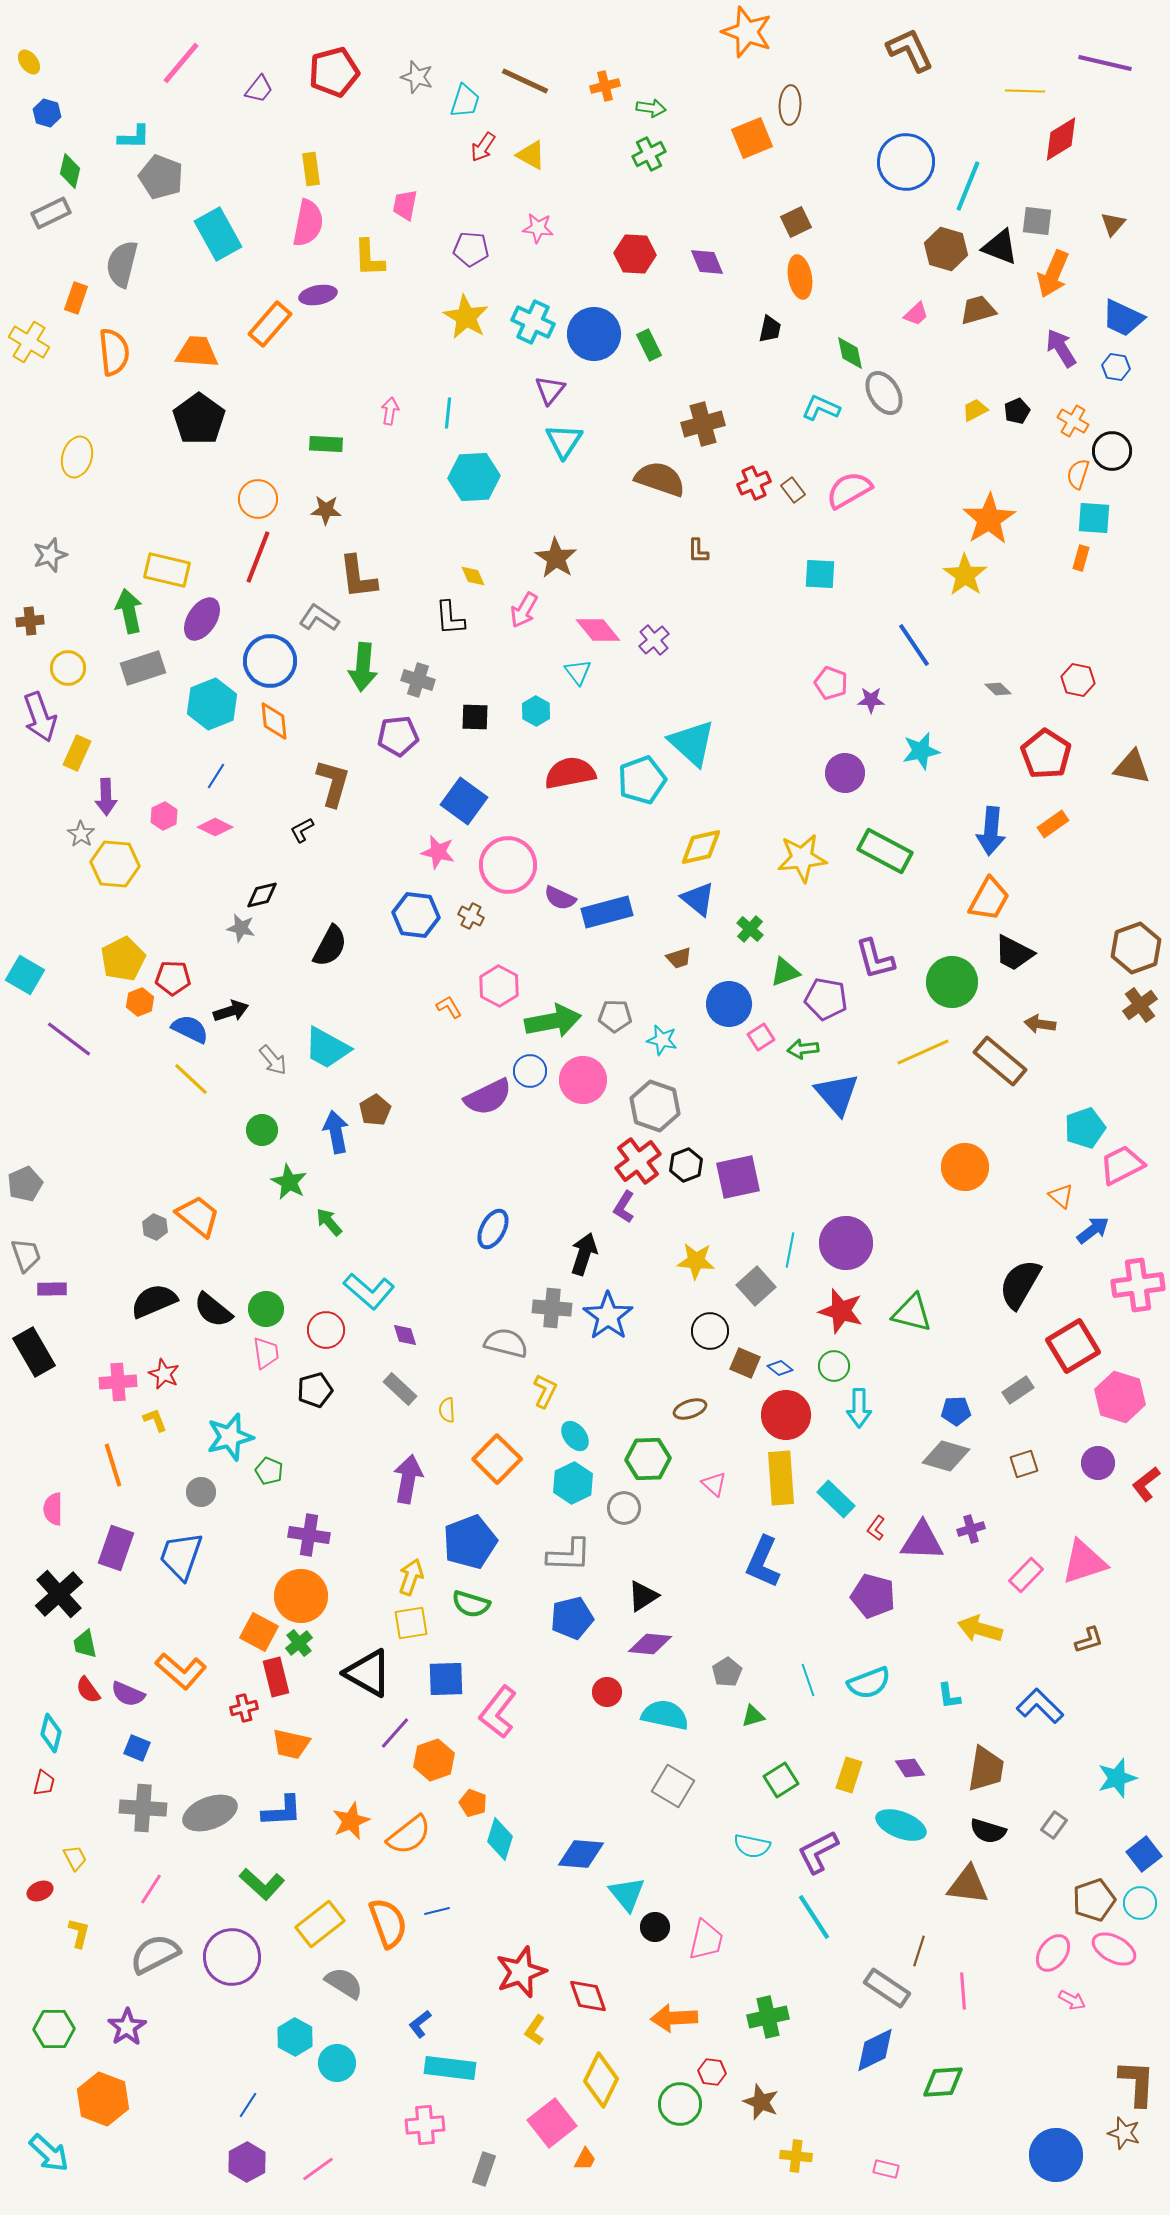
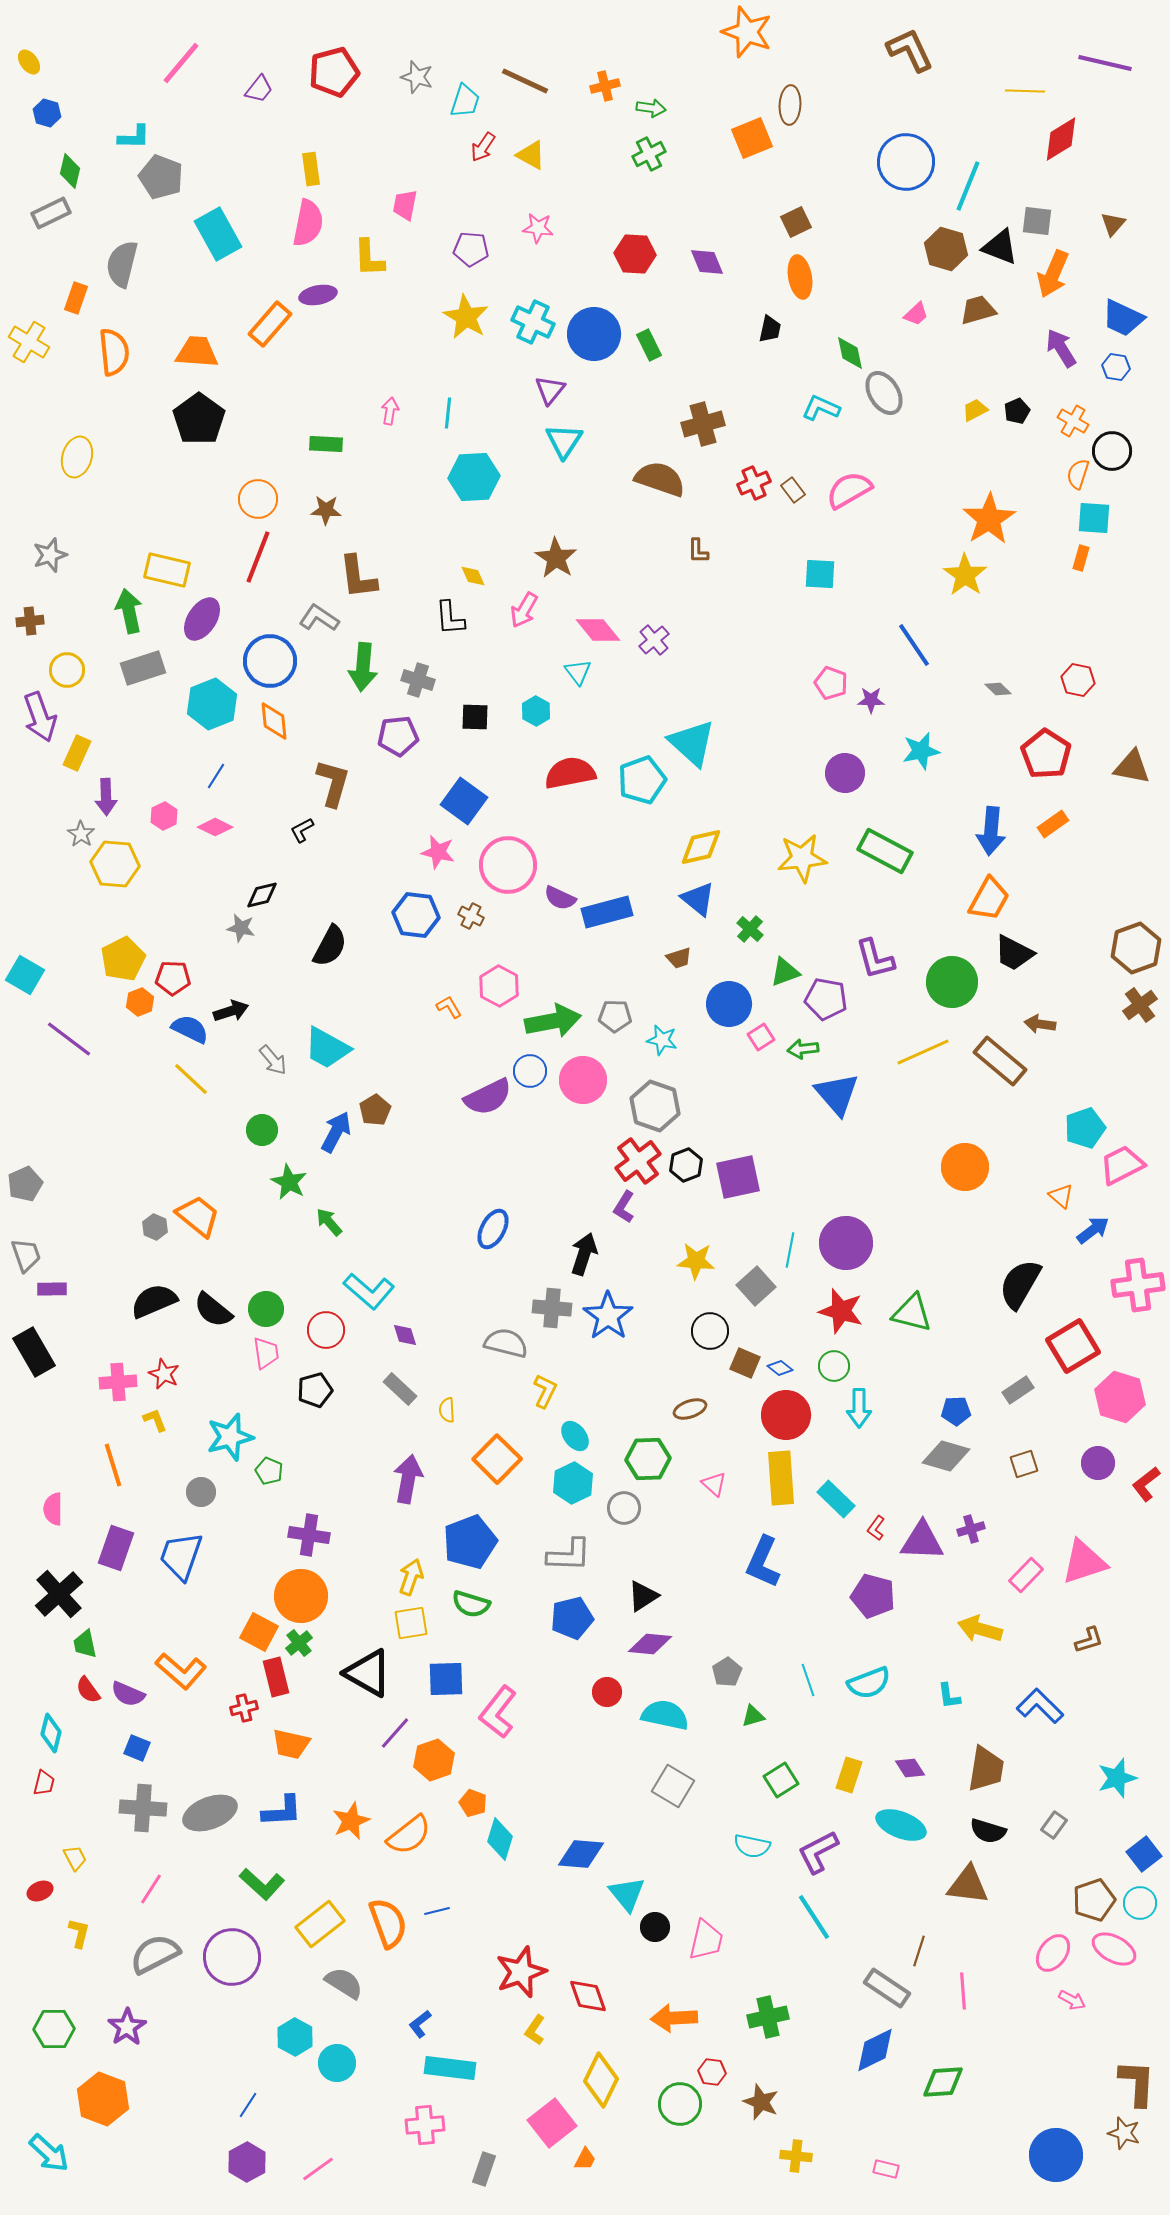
yellow circle at (68, 668): moved 1 px left, 2 px down
blue arrow at (336, 1132): rotated 39 degrees clockwise
